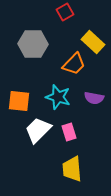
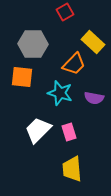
cyan star: moved 2 px right, 4 px up
orange square: moved 3 px right, 24 px up
